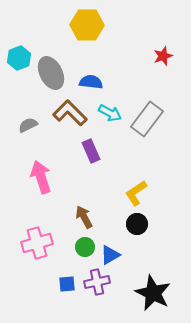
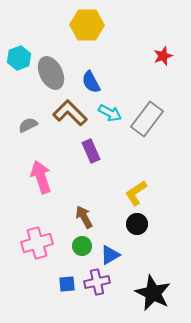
blue semicircle: rotated 125 degrees counterclockwise
green circle: moved 3 px left, 1 px up
